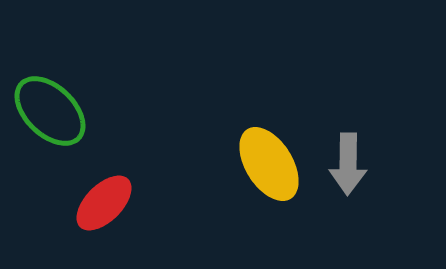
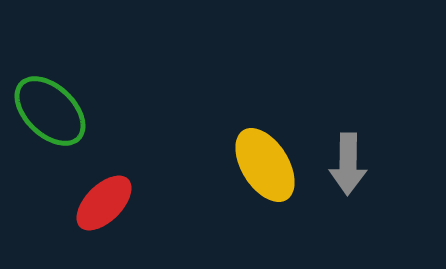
yellow ellipse: moved 4 px left, 1 px down
